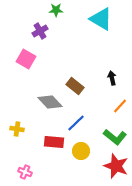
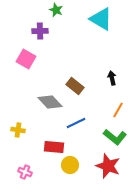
green star: rotated 24 degrees clockwise
purple cross: rotated 28 degrees clockwise
orange line: moved 2 px left, 4 px down; rotated 14 degrees counterclockwise
blue line: rotated 18 degrees clockwise
yellow cross: moved 1 px right, 1 px down
red rectangle: moved 5 px down
yellow circle: moved 11 px left, 14 px down
red star: moved 8 px left
